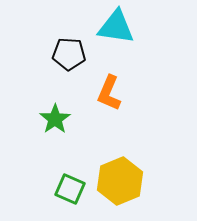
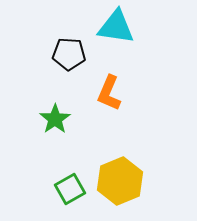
green square: rotated 36 degrees clockwise
